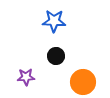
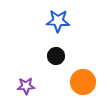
blue star: moved 4 px right
purple star: moved 9 px down
